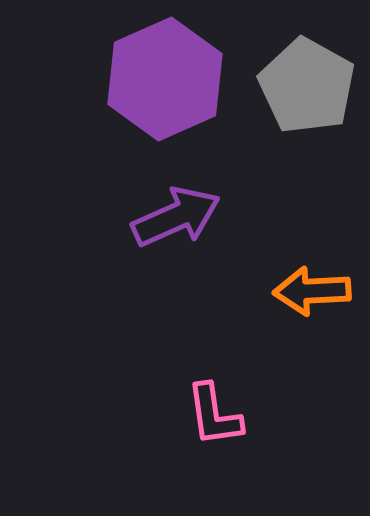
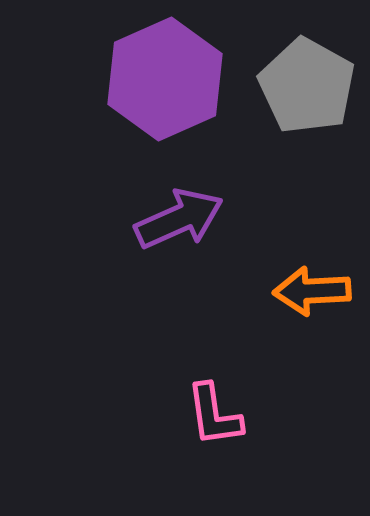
purple arrow: moved 3 px right, 2 px down
